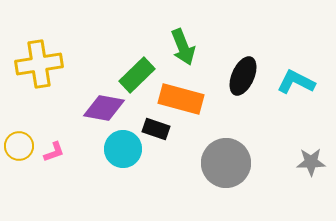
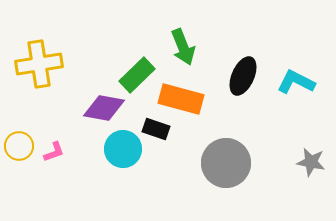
gray star: rotated 12 degrees clockwise
